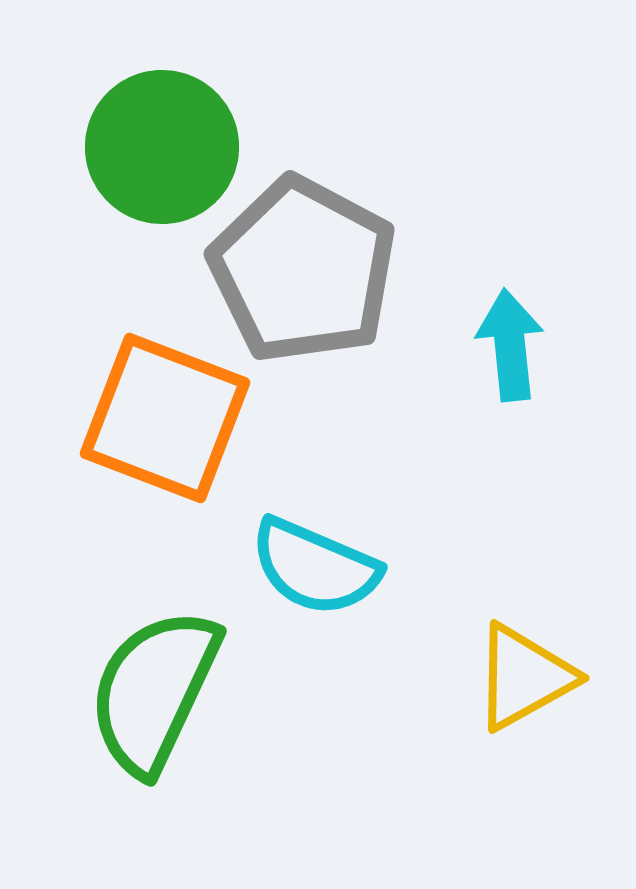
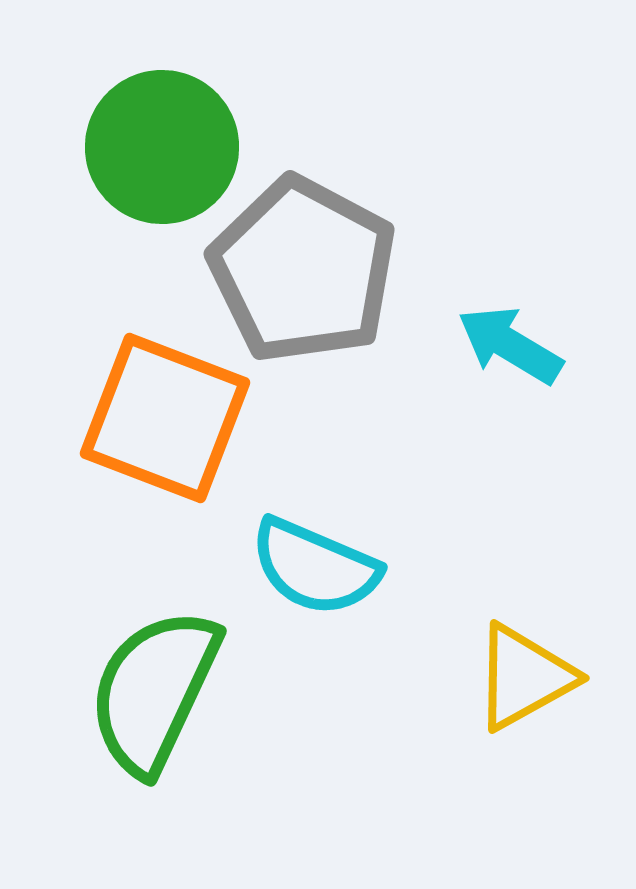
cyan arrow: rotated 53 degrees counterclockwise
